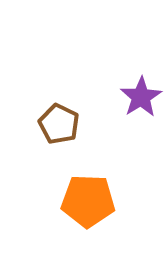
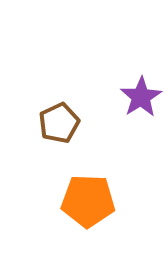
brown pentagon: moved 1 px up; rotated 21 degrees clockwise
